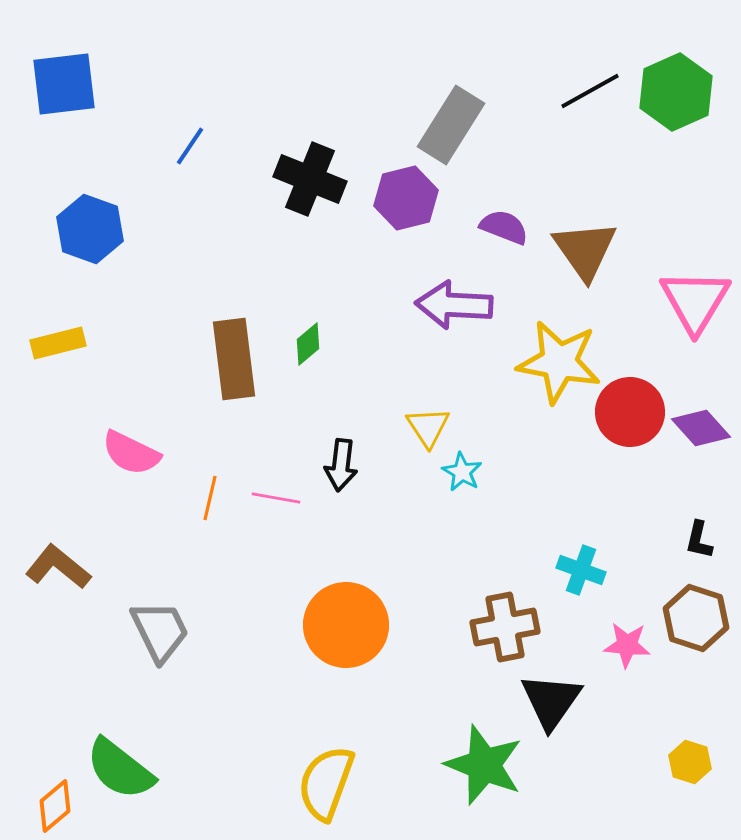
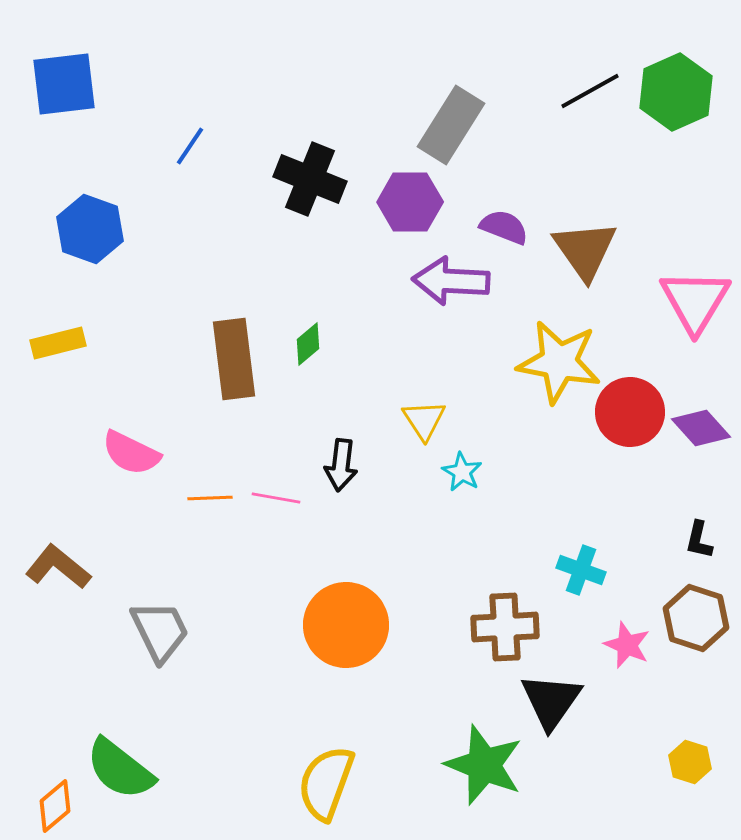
purple hexagon: moved 4 px right, 4 px down; rotated 14 degrees clockwise
purple arrow: moved 3 px left, 24 px up
yellow triangle: moved 4 px left, 7 px up
orange line: rotated 75 degrees clockwise
brown cross: rotated 8 degrees clockwise
pink star: rotated 18 degrees clockwise
